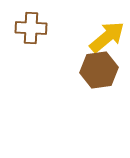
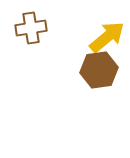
brown cross: rotated 12 degrees counterclockwise
